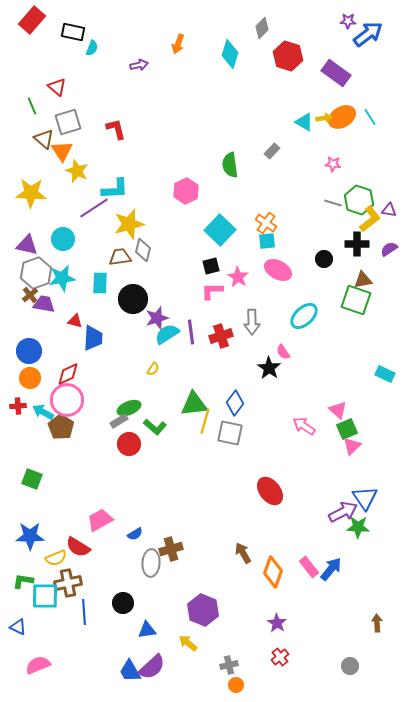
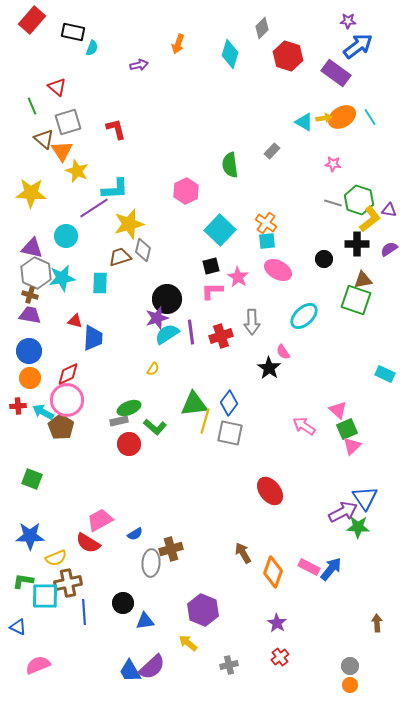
blue arrow at (368, 34): moved 10 px left, 12 px down
cyan circle at (63, 239): moved 3 px right, 3 px up
purple triangle at (27, 245): moved 5 px right, 3 px down
brown trapezoid at (120, 257): rotated 10 degrees counterclockwise
gray hexagon at (36, 273): rotated 16 degrees counterclockwise
brown cross at (30, 295): rotated 35 degrees counterclockwise
black circle at (133, 299): moved 34 px right
purple trapezoid at (44, 304): moved 14 px left, 11 px down
blue diamond at (235, 403): moved 6 px left
gray rectangle at (119, 421): rotated 18 degrees clockwise
red semicircle at (78, 547): moved 10 px right, 4 px up
pink rectangle at (309, 567): rotated 25 degrees counterclockwise
blue triangle at (147, 630): moved 2 px left, 9 px up
orange circle at (236, 685): moved 114 px right
